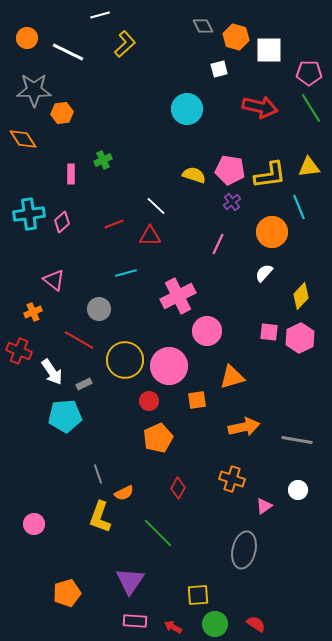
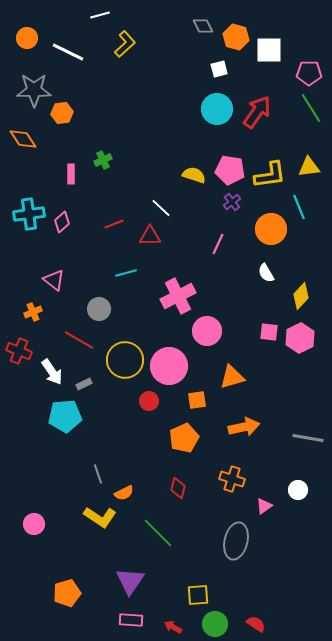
red arrow at (260, 107): moved 3 px left, 5 px down; rotated 68 degrees counterclockwise
cyan circle at (187, 109): moved 30 px right
white line at (156, 206): moved 5 px right, 2 px down
orange circle at (272, 232): moved 1 px left, 3 px up
white semicircle at (264, 273): moved 2 px right; rotated 72 degrees counterclockwise
orange pentagon at (158, 438): moved 26 px right
gray line at (297, 440): moved 11 px right, 2 px up
red diamond at (178, 488): rotated 15 degrees counterclockwise
yellow L-shape at (100, 517): rotated 76 degrees counterclockwise
gray ellipse at (244, 550): moved 8 px left, 9 px up
pink rectangle at (135, 621): moved 4 px left, 1 px up
